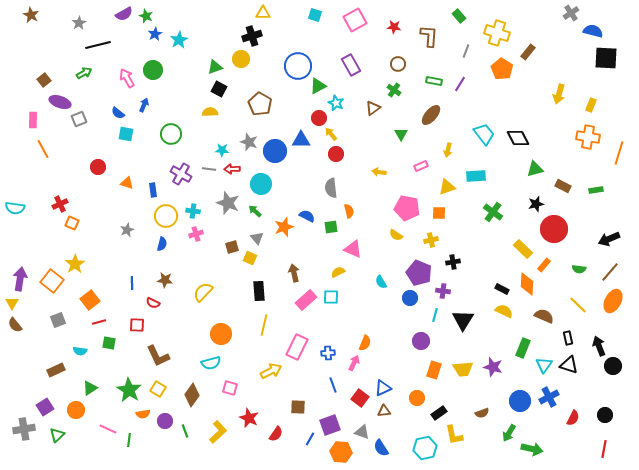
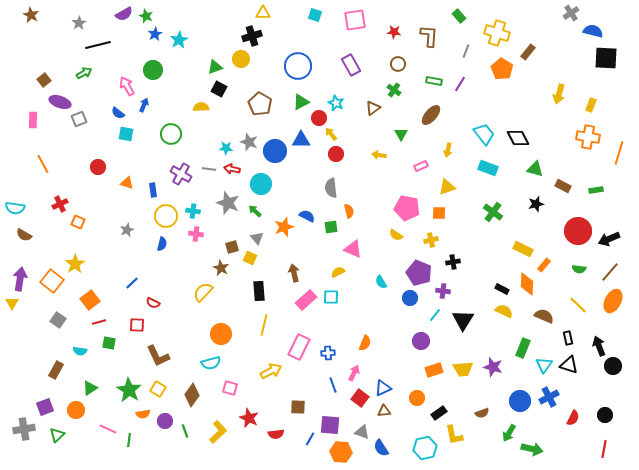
pink square at (355, 20): rotated 20 degrees clockwise
red star at (394, 27): moved 5 px down
pink arrow at (127, 78): moved 8 px down
green triangle at (318, 86): moved 17 px left, 16 px down
yellow semicircle at (210, 112): moved 9 px left, 5 px up
orange line at (43, 149): moved 15 px down
cyan star at (222, 150): moved 4 px right, 2 px up
red arrow at (232, 169): rotated 14 degrees clockwise
green triangle at (535, 169): rotated 30 degrees clockwise
yellow arrow at (379, 172): moved 17 px up
cyan rectangle at (476, 176): moved 12 px right, 8 px up; rotated 24 degrees clockwise
orange square at (72, 223): moved 6 px right, 1 px up
red circle at (554, 229): moved 24 px right, 2 px down
pink cross at (196, 234): rotated 24 degrees clockwise
yellow rectangle at (523, 249): rotated 18 degrees counterclockwise
brown star at (165, 280): moved 56 px right, 12 px up; rotated 21 degrees clockwise
blue line at (132, 283): rotated 48 degrees clockwise
cyan line at (435, 315): rotated 24 degrees clockwise
gray square at (58, 320): rotated 35 degrees counterclockwise
brown semicircle at (15, 325): moved 9 px right, 90 px up; rotated 21 degrees counterclockwise
pink rectangle at (297, 347): moved 2 px right
pink arrow at (354, 363): moved 10 px down
brown rectangle at (56, 370): rotated 36 degrees counterclockwise
orange rectangle at (434, 370): rotated 54 degrees clockwise
purple square at (45, 407): rotated 12 degrees clockwise
purple square at (330, 425): rotated 25 degrees clockwise
red semicircle at (276, 434): rotated 49 degrees clockwise
